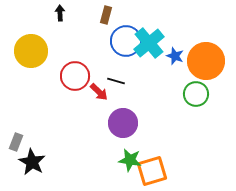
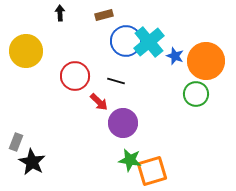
brown rectangle: moved 2 px left; rotated 60 degrees clockwise
cyan cross: moved 1 px up
yellow circle: moved 5 px left
red arrow: moved 10 px down
